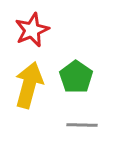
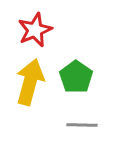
red star: moved 3 px right
yellow arrow: moved 1 px right, 3 px up
